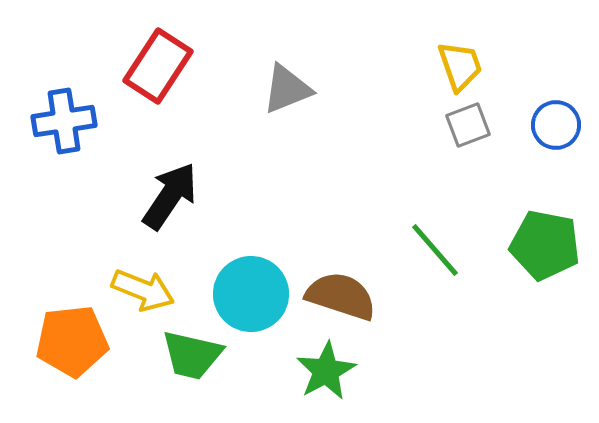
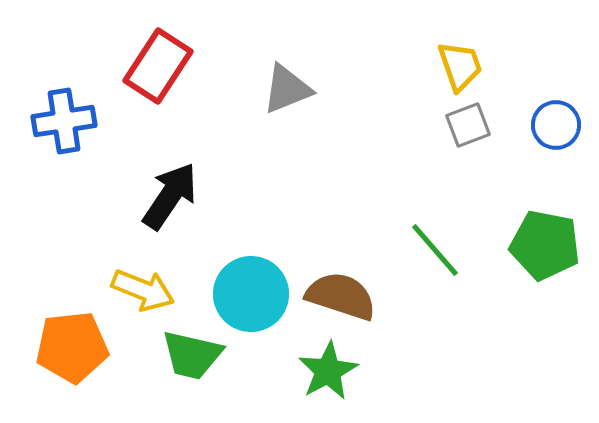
orange pentagon: moved 6 px down
green star: moved 2 px right
